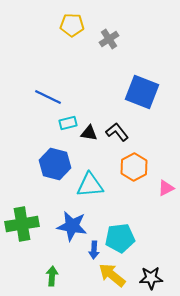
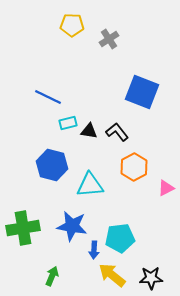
black triangle: moved 2 px up
blue hexagon: moved 3 px left, 1 px down
green cross: moved 1 px right, 4 px down
green arrow: rotated 18 degrees clockwise
